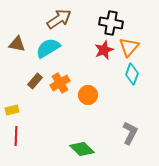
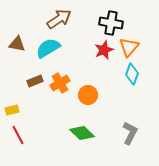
brown rectangle: rotated 28 degrees clockwise
red line: moved 2 px right, 1 px up; rotated 30 degrees counterclockwise
green diamond: moved 16 px up
